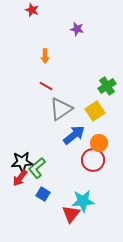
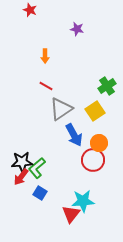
red star: moved 2 px left
blue arrow: rotated 100 degrees clockwise
red arrow: moved 1 px right, 1 px up
blue square: moved 3 px left, 1 px up
